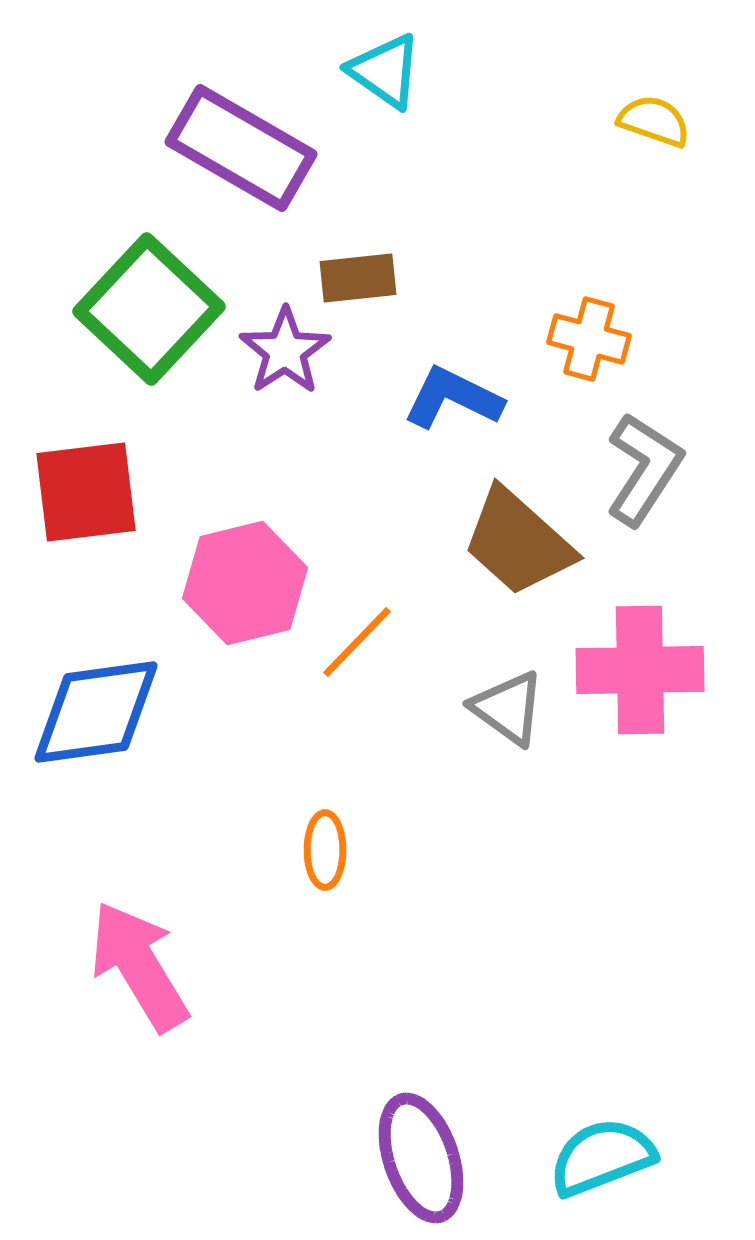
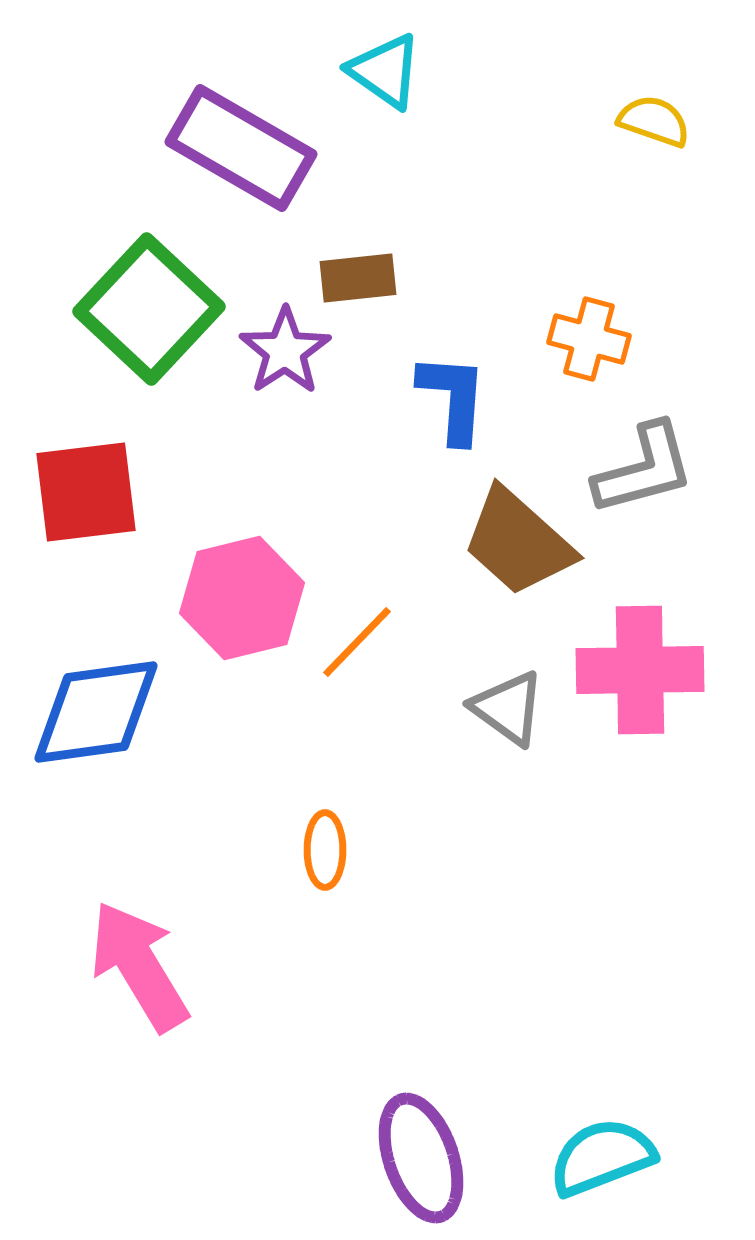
blue L-shape: rotated 68 degrees clockwise
gray L-shape: rotated 42 degrees clockwise
pink hexagon: moved 3 px left, 15 px down
